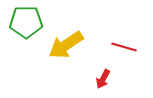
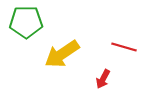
yellow arrow: moved 4 px left, 9 px down
